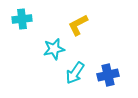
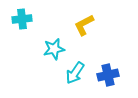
yellow L-shape: moved 6 px right
